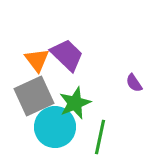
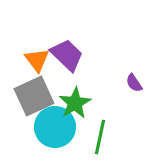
green star: rotated 8 degrees counterclockwise
